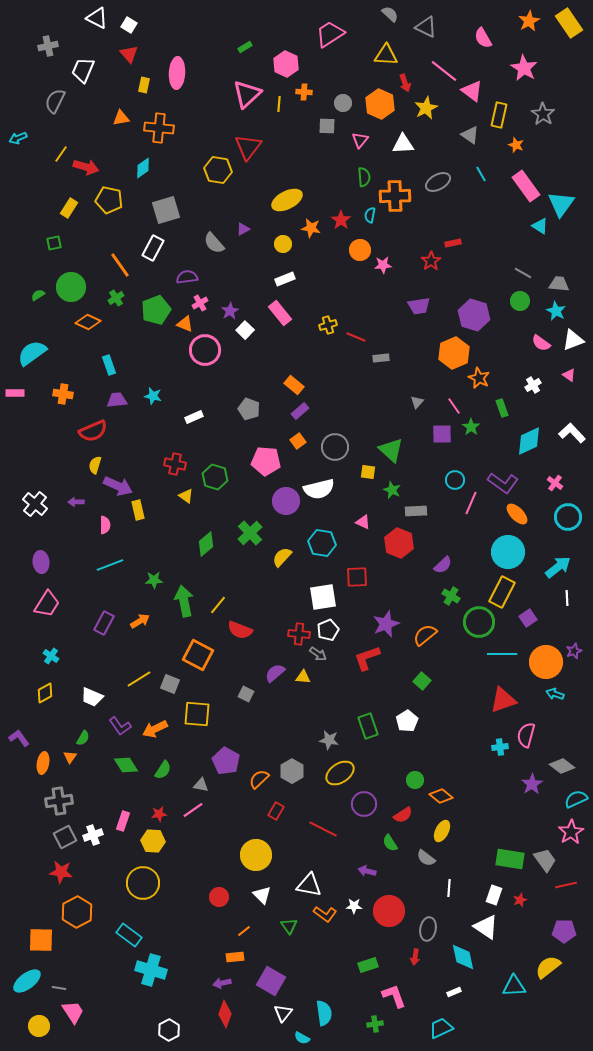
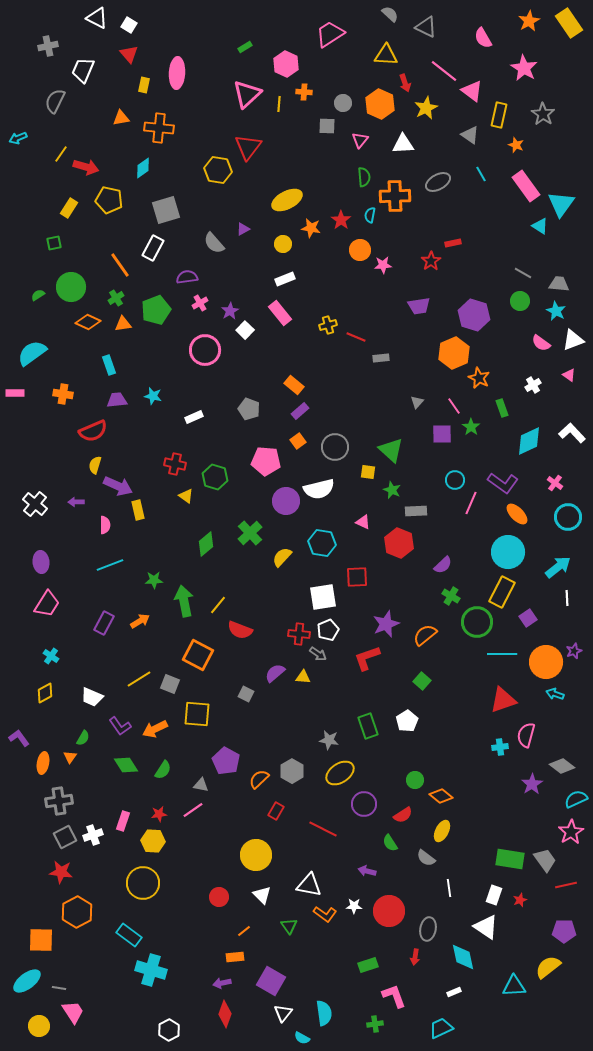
orange triangle at (185, 324): moved 62 px left; rotated 30 degrees counterclockwise
green circle at (479, 622): moved 2 px left
white line at (449, 888): rotated 12 degrees counterclockwise
